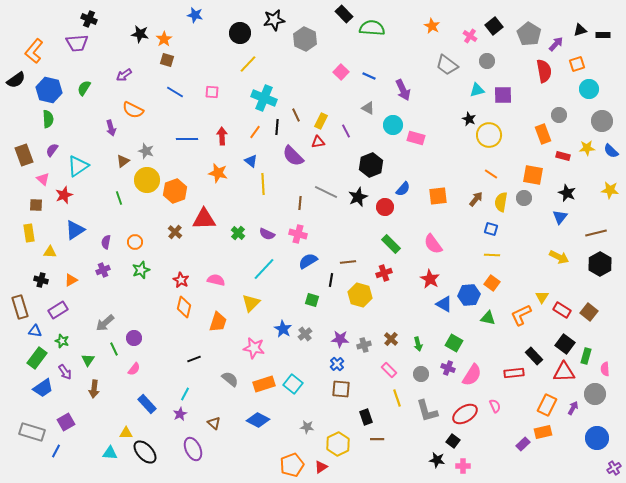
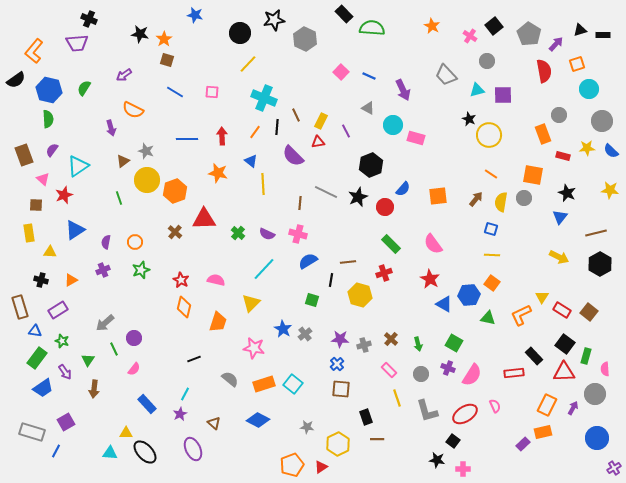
gray trapezoid at (447, 65): moved 1 px left, 10 px down; rotated 10 degrees clockwise
pink cross at (463, 466): moved 3 px down
